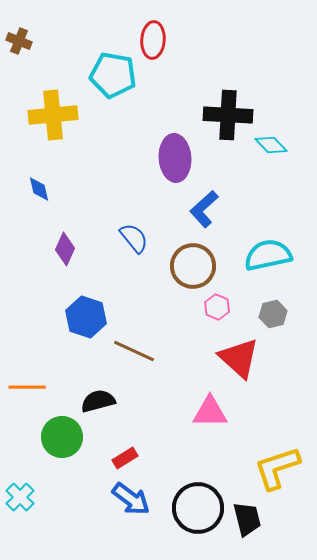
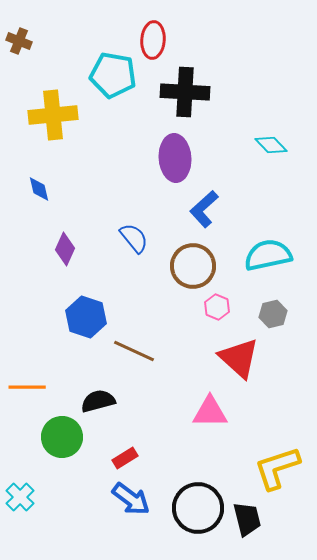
black cross: moved 43 px left, 23 px up
